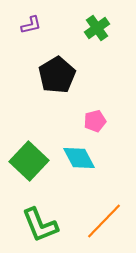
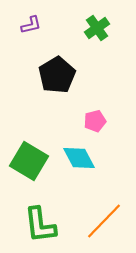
green square: rotated 12 degrees counterclockwise
green L-shape: rotated 15 degrees clockwise
